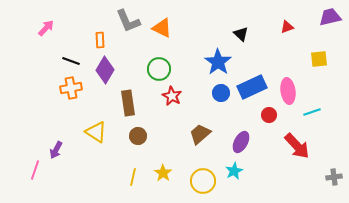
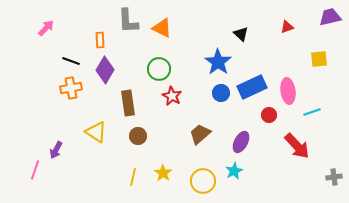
gray L-shape: rotated 20 degrees clockwise
